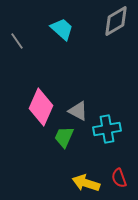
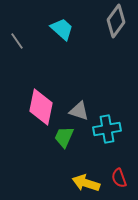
gray diamond: rotated 24 degrees counterclockwise
pink diamond: rotated 12 degrees counterclockwise
gray triangle: moved 1 px right; rotated 10 degrees counterclockwise
